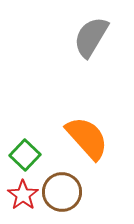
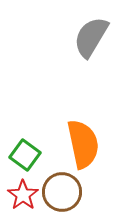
orange semicircle: moved 4 px left, 6 px down; rotated 30 degrees clockwise
green square: rotated 8 degrees counterclockwise
